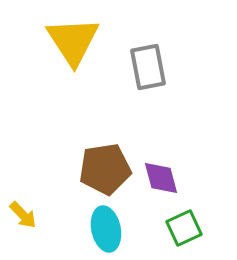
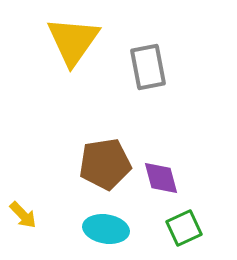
yellow triangle: rotated 8 degrees clockwise
brown pentagon: moved 5 px up
cyan ellipse: rotated 69 degrees counterclockwise
